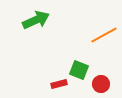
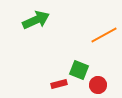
red circle: moved 3 px left, 1 px down
